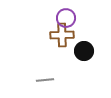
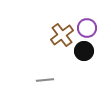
purple circle: moved 21 px right, 10 px down
brown cross: rotated 35 degrees counterclockwise
